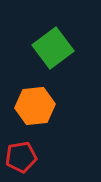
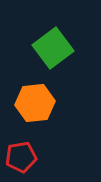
orange hexagon: moved 3 px up
